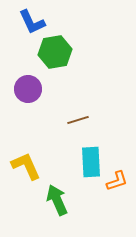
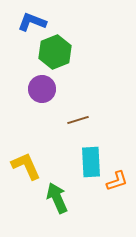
blue L-shape: rotated 136 degrees clockwise
green hexagon: rotated 12 degrees counterclockwise
purple circle: moved 14 px right
green arrow: moved 2 px up
